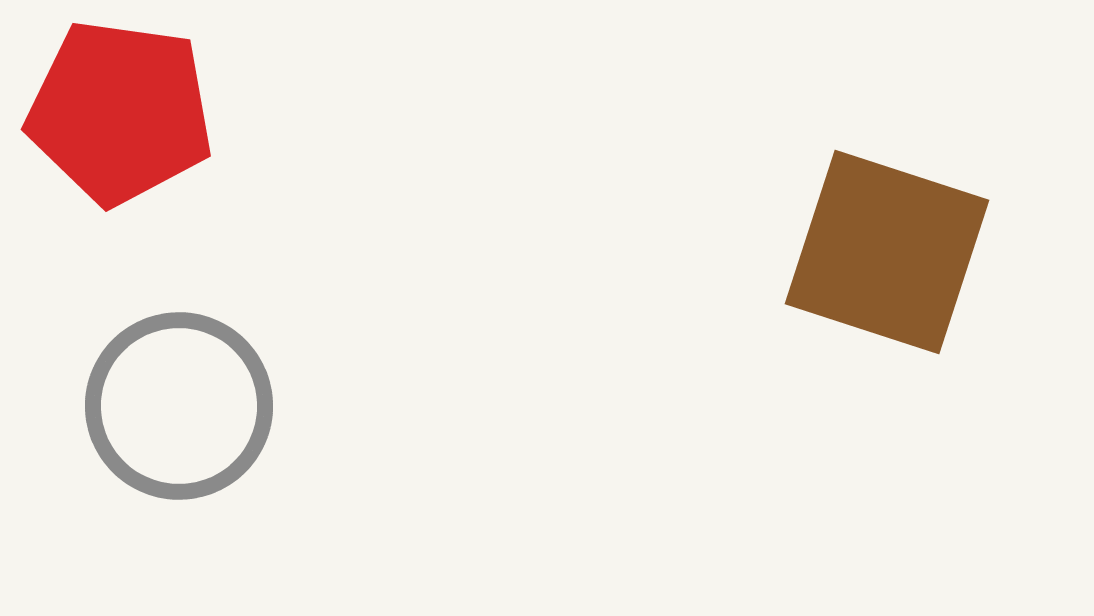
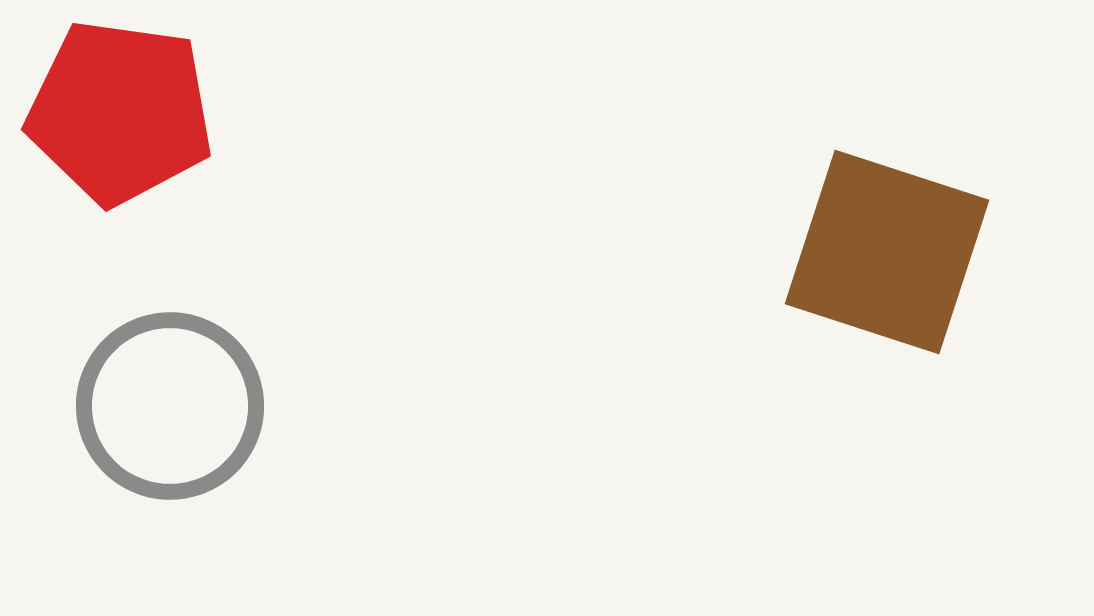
gray circle: moved 9 px left
